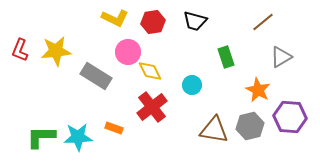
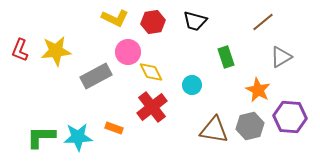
yellow diamond: moved 1 px right, 1 px down
gray rectangle: rotated 60 degrees counterclockwise
